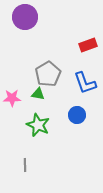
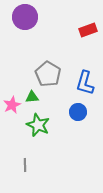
red rectangle: moved 15 px up
gray pentagon: rotated 10 degrees counterclockwise
blue L-shape: rotated 35 degrees clockwise
green triangle: moved 6 px left, 3 px down; rotated 16 degrees counterclockwise
pink star: moved 7 px down; rotated 24 degrees counterclockwise
blue circle: moved 1 px right, 3 px up
